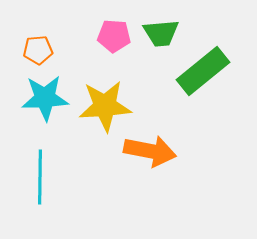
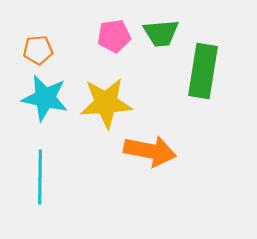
pink pentagon: rotated 12 degrees counterclockwise
green rectangle: rotated 42 degrees counterclockwise
cyan star: rotated 15 degrees clockwise
yellow star: moved 1 px right, 3 px up
